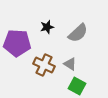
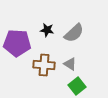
black star: moved 3 px down; rotated 24 degrees clockwise
gray semicircle: moved 4 px left
brown cross: rotated 20 degrees counterclockwise
green square: rotated 24 degrees clockwise
